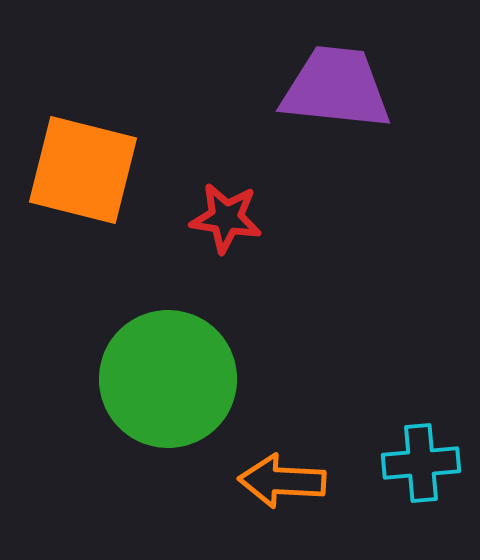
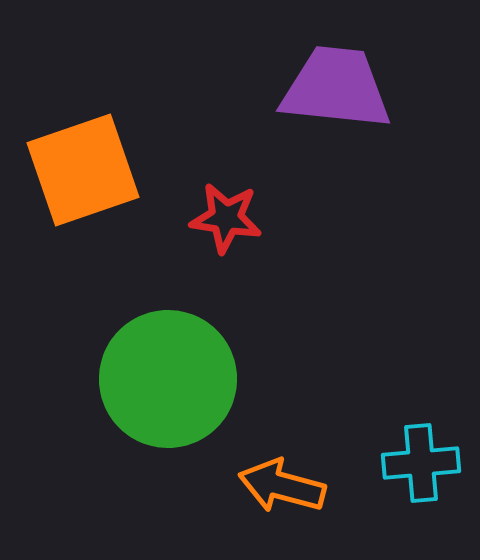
orange square: rotated 33 degrees counterclockwise
orange arrow: moved 5 px down; rotated 12 degrees clockwise
